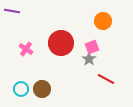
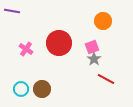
red circle: moved 2 px left
gray star: moved 5 px right
